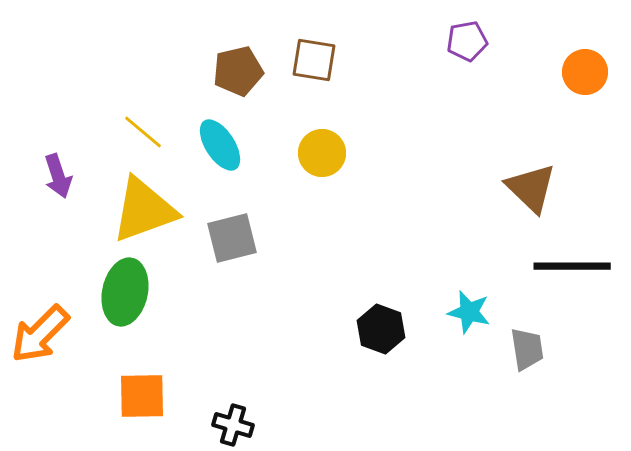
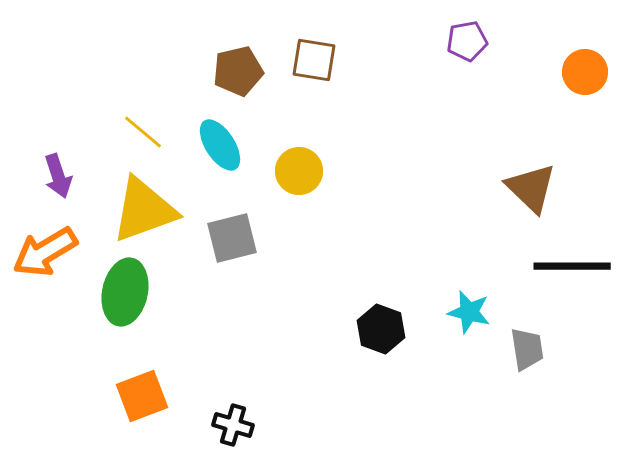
yellow circle: moved 23 px left, 18 px down
orange arrow: moved 5 px right, 82 px up; rotated 14 degrees clockwise
orange square: rotated 20 degrees counterclockwise
